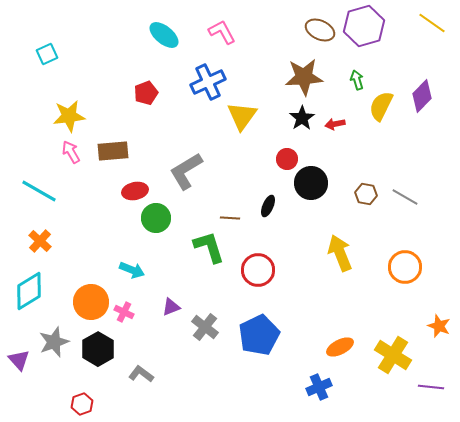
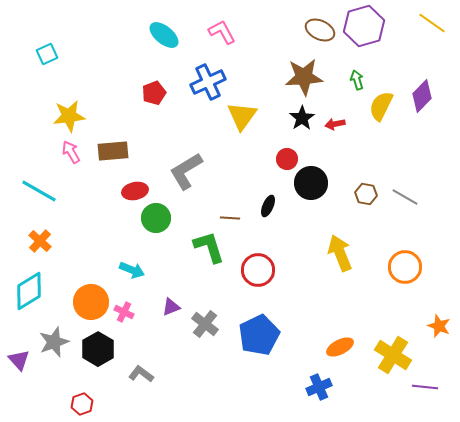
red pentagon at (146, 93): moved 8 px right
gray cross at (205, 327): moved 3 px up
purple line at (431, 387): moved 6 px left
